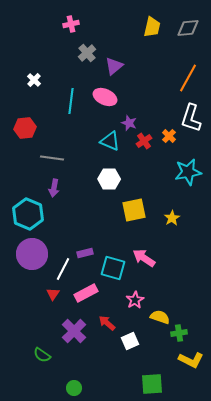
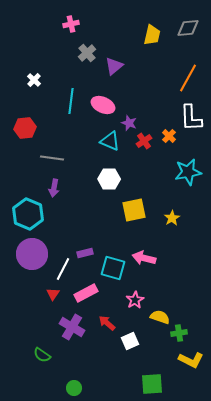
yellow trapezoid: moved 8 px down
pink ellipse: moved 2 px left, 8 px down
white L-shape: rotated 20 degrees counterclockwise
pink arrow: rotated 20 degrees counterclockwise
purple cross: moved 2 px left, 4 px up; rotated 15 degrees counterclockwise
